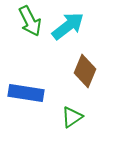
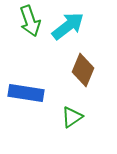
green arrow: rotated 8 degrees clockwise
brown diamond: moved 2 px left, 1 px up
